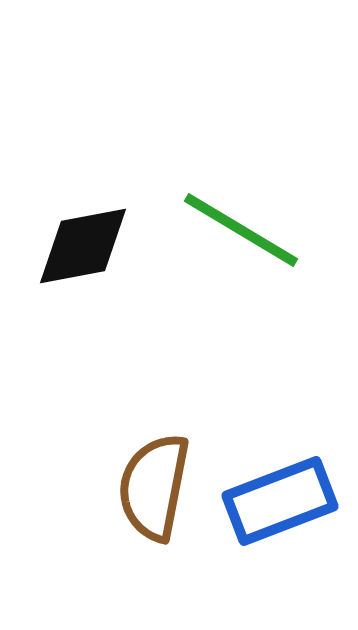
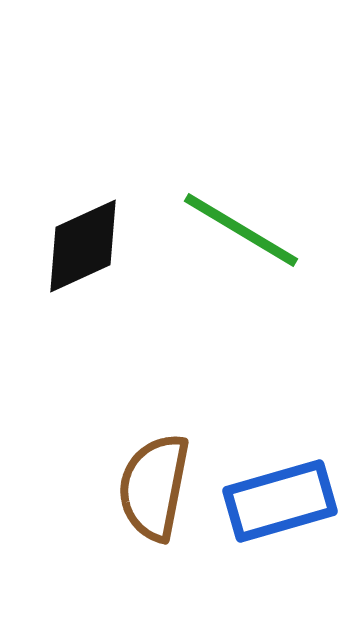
black diamond: rotated 14 degrees counterclockwise
blue rectangle: rotated 5 degrees clockwise
